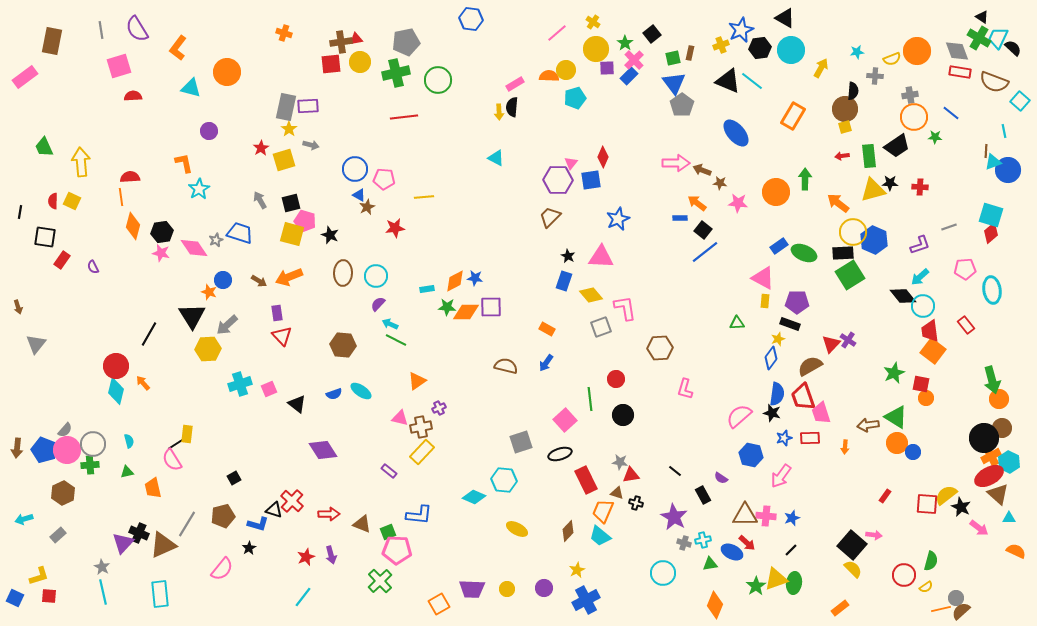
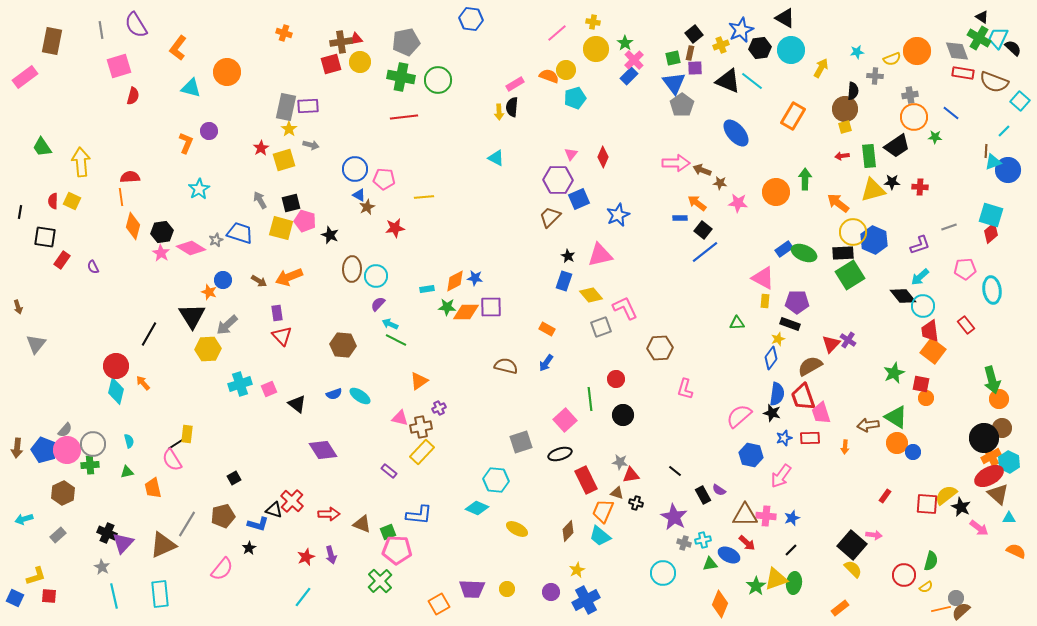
yellow cross at (593, 22): rotated 24 degrees counterclockwise
purple semicircle at (137, 29): moved 1 px left, 4 px up
black square at (652, 34): moved 42 px right
red square at (331, 64): rotated 10 degrees counterclockwise
purple square at (607, 68): moved 88 px right
red rectangle at (960, 72): moved 3 px right, 1 px down
green cross at (396, 73): moved 5 px right, 4 px down; rotated 24 degrees clockwise
orange semicircle at (549, 76): rotated 18 degrees clockwise
red semicircle at (133, 96): rotated 108 degrees clockwise
cyan line at (1004, 131): rotated 56 degrees clockwise
green trapezoid at (44, 147): moved 2 px left; rotated 10 degrees counterclockwise
orange L-shape at (184, 163): moved 2 px right, 20 px up; rotated 35 degrees clockwise
pink triangle at (571, 163): moved 9 px up
blue square at (591, 180): moved 12 px left, 19 px down; rotated 15 degrees counterclockwise
black star at (890, 183): moved 2 px right, 1 px up
blue star at (618, 219): moved 4 px up
yellow square at (292, 234): moved 11 px left, 6 px up
blue rectangle at (779, 246): moved 5 px right, 3 px down
pink diamond at (194, 248): moved 3 px left; rotated 24 degrees counterclockwise
pink star at (161, 253): rotated 18 degrees clockwise
pink triangle at (601, 257): moved 1 px left, 2 px up; rotated 16 degrees counterclockwise
brown ellipse at (343, 273): moved 9 px right, 4 px up
pink L-shape at (625, 308): rotated 16 degrees counterclockwise
orange triangle at (417, 381): moved 2 px right
cyan ellipse at (361, 391): moved 1 px left, 5 px down
purple semicircle at (721, 478): moved 2 px left, 12 px down
cyan hexagon at (504, 480): moved 8 px left
cyan diamond at (474, 497): moved 3 px right, 11 px down
black cross at (139, 533): moved 32 px left
blue ellipse at (732, 552): moved 3 px left, 3 px down
yellow L-shape at (39, 576): moved 3 px left
purple circle at (544, 588): moved 7 px right, 4 px down
cyan line at (103, 592): moved 11 px right, 4 px down
orange diamond at (715, 605): moved 5 px right, 1 px up
